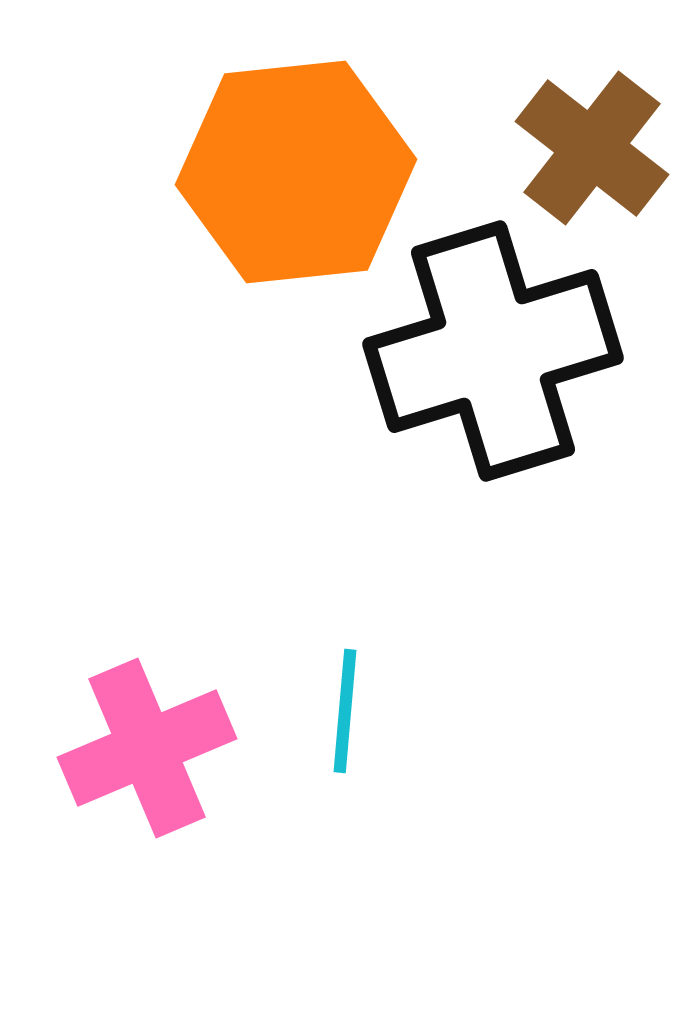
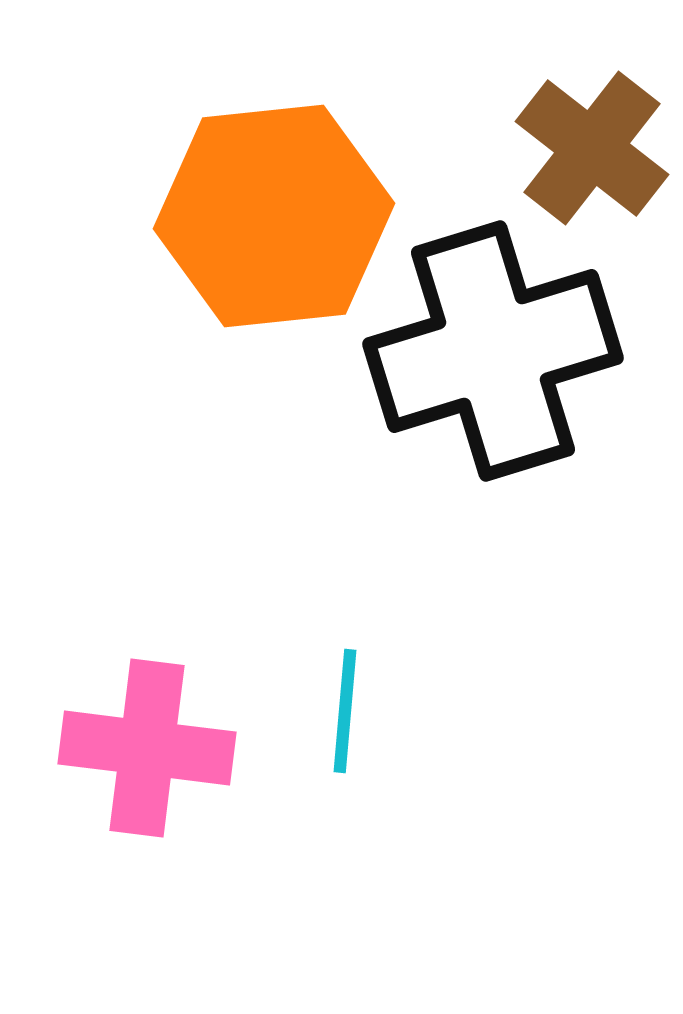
orange hexagon: moved 22 px left, 44 px down
pink cross: rotated 30 degrees clockwise
